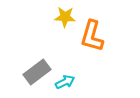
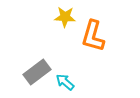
orange L-shape: moved 1 px right
cyan arrow: rotated 114 degrees counterclockwise
